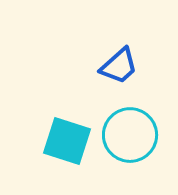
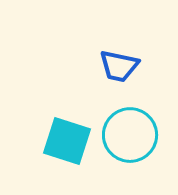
blue trapezoid: rotated 54 degrees clockwise
